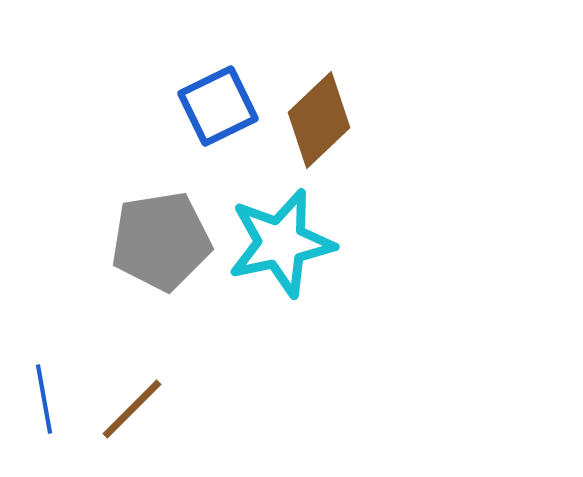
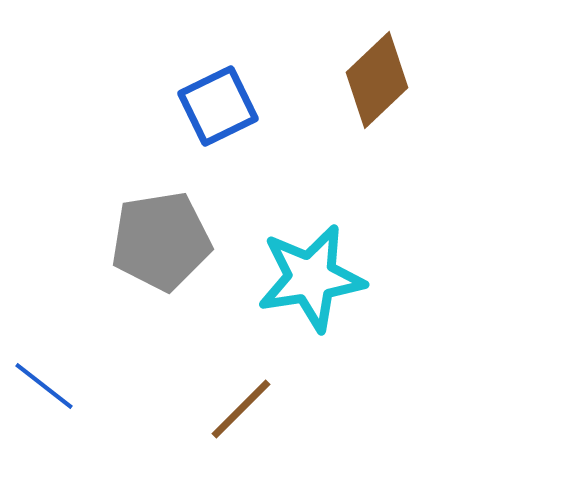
brown diamond: moved 58 px right, 40 px up
cyan star: moved 30 px right, 35 px down; rotated 3 degrees clockwise
blue line: moved 13 px up; rotated 42 degrees counterclockwise
brown line: moved 109 px right
